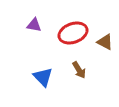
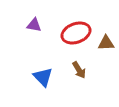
red ellipse: moved 3 px right
brown triangle: moved 1 px right, 1 px down; rotated 30 degrees counterclockwise
